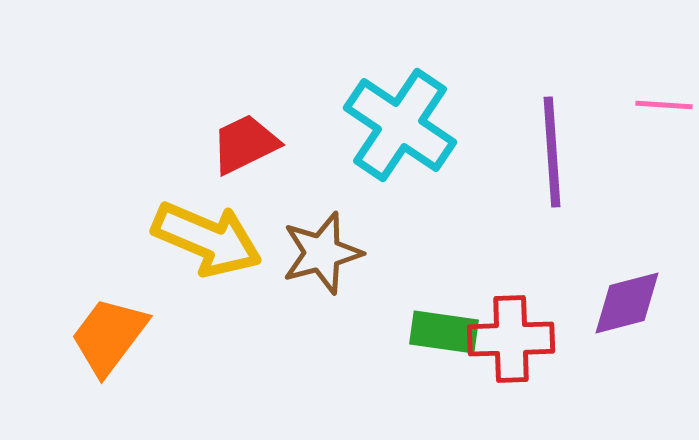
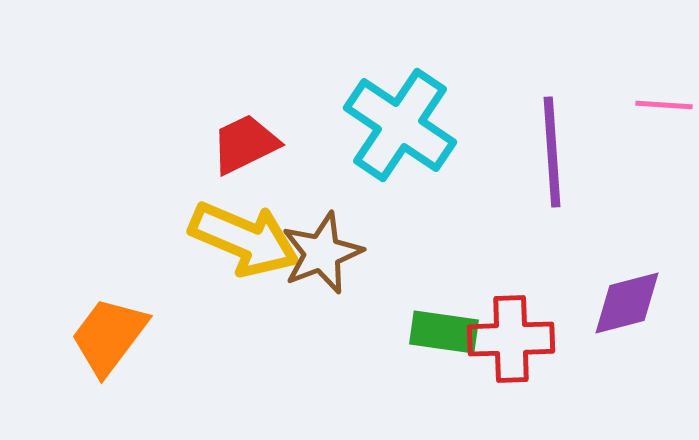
yellow arrow: moved 37 px right
brown star: rotated 6 degrees counterclockwise
